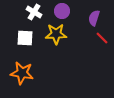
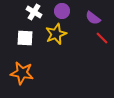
purple semicircle: moved 1 px left; rotated 70 degrees counterclockwise
yellow star: rotated 20 degrees counterclockwise
